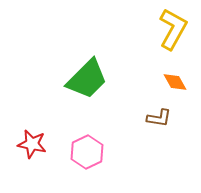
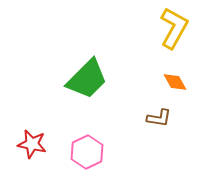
yellow L-shape: moved 1 px right, 1 px up
